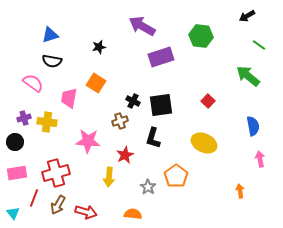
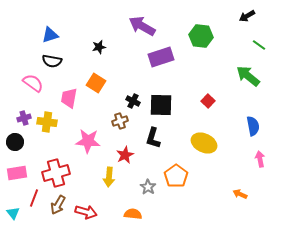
black square: rotated 10 degrees clockwise
orange arrow: moved 3 px down; rotated 56 degrees counterclockwise
